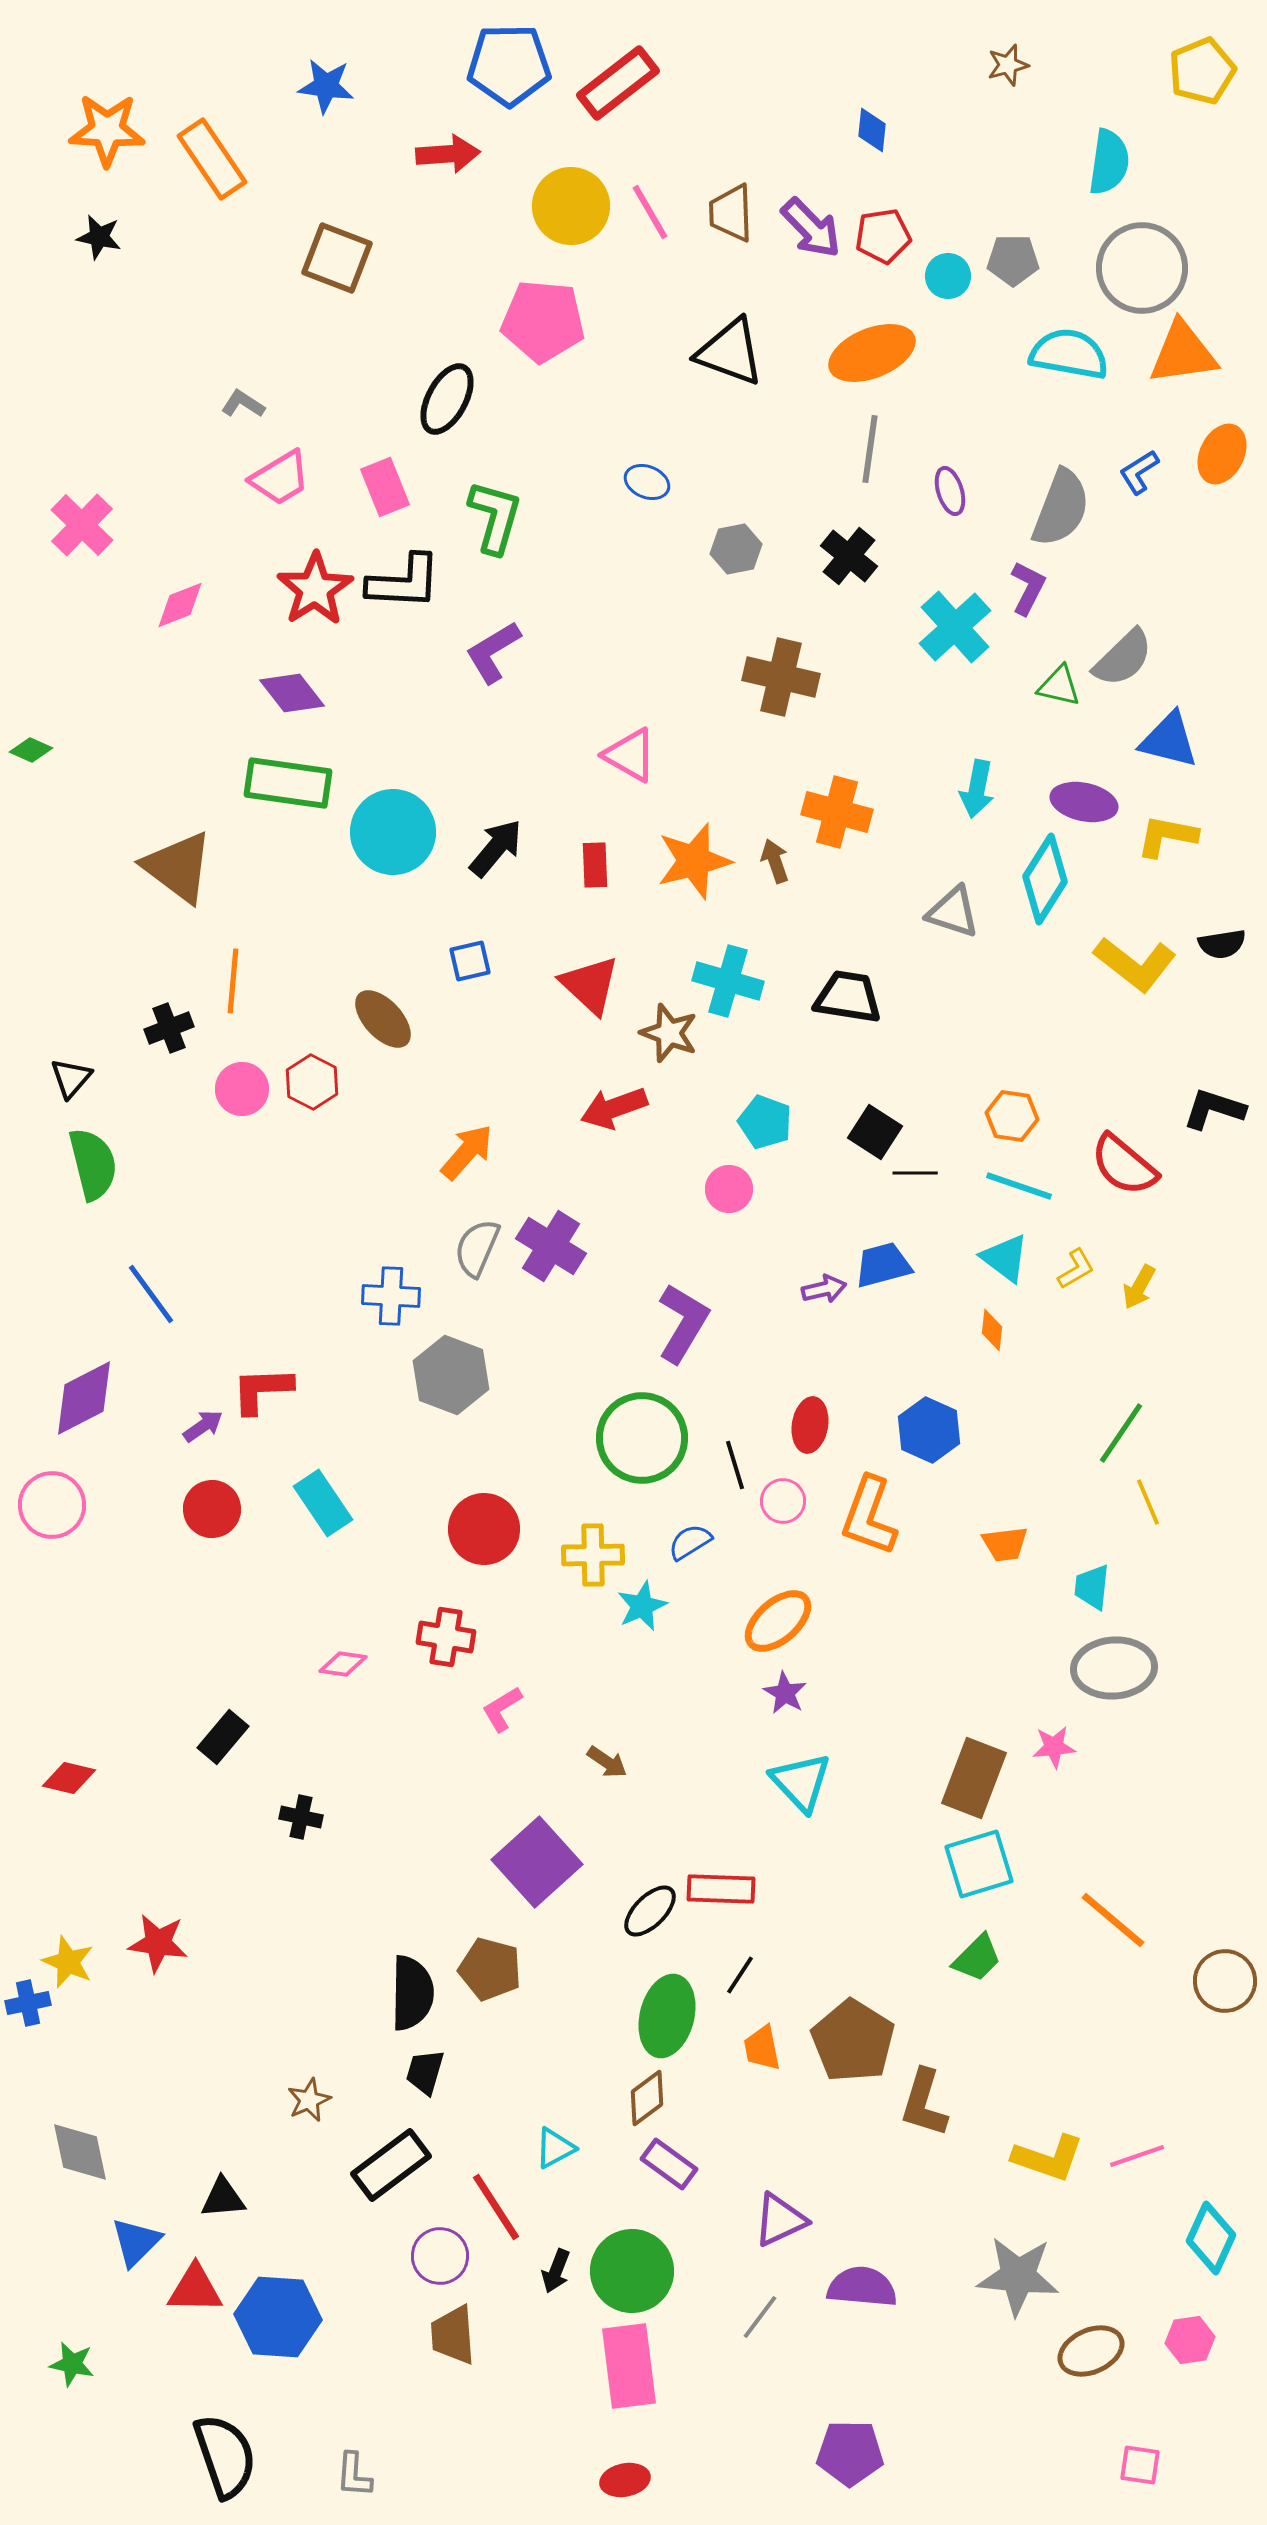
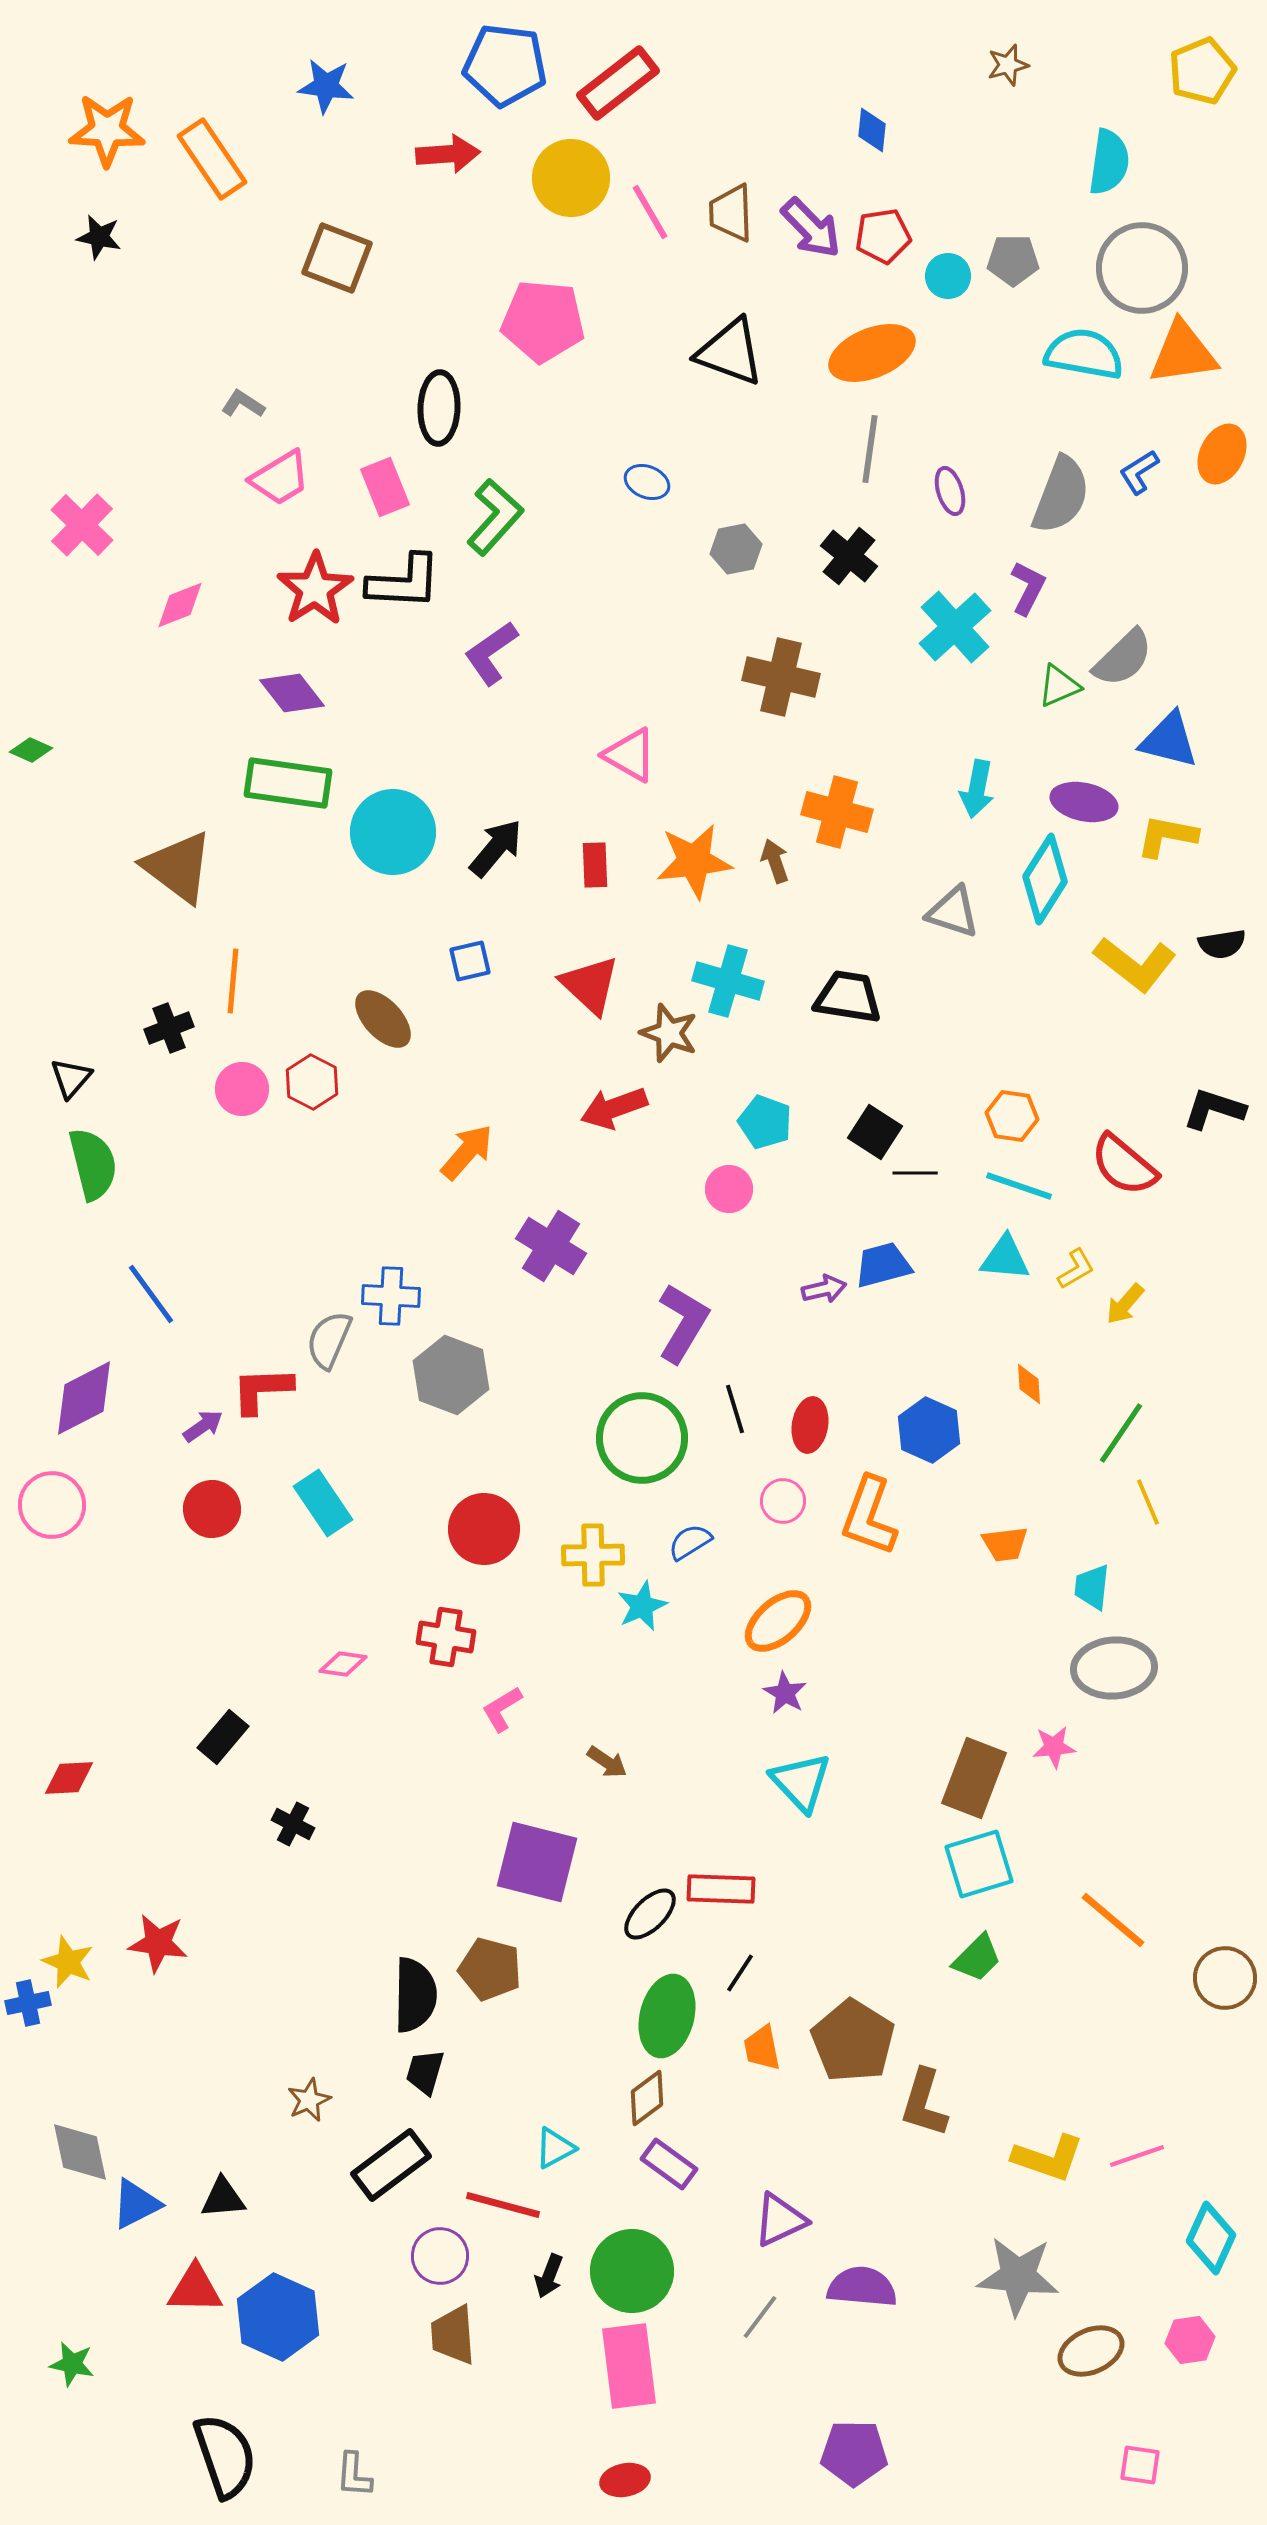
blue pentagon at (509, 65): moved 4 px left; rotated 8 degrees clockwise
yellow circle at (571, 206): moved 28 px up
cyan semicircle at (1069, 354): moved 15 px right
black ellipse at (447, 399): moved 8 px left, 9 px down; rotated 26 degrees counterclockwise
gray semicircle at (1061, 508): moved 13 px up
green L-shape at (495, 517): rotated 26 degrees clockwise
purple L-shape at (493, 652): moved 2 px left, 1 px down; rotated 4 degrees counterclockwise
green triangle at (1059, 686): rotated 36 degrees counterclockwise
orange star at (694, 861): rotated 8 degrees clockwise
gray semicircle at (477, 1248): moved 148 px left, 92 px down
cyan triangle at (1005, 1258): rotated 32 degrees counterclockwise
yellow arrow at (1139, 1287): moved 14 px left, 17 px down; rotated 12 degrees clockwise
orange diamond at (992, 1330): moved 37 px right, 54 px down; rotated 9 degrees counterclockwise
black line at (735, 1465): moved 56 px up
red diamond at (69, 1778): rotated 16 degrees counterclockwise
black cross at (301, 1817): moved 8 px left, 7 px down; rotated 15 degrees clockwise
purple square at (537, 1862): rotated 34 degrees counterclockwise
black ellipse at (650, 1911): moved 3 px down
black line at (740, 1975): moved 2 px up
brown circle at (1225, 1981): moved 3 px up
black semicircle at (412, 1993): moved 3 px right, 2 px down
red line at (496, 2207): moved 7 px right, 2 px up; rotated 42 degrees counterclockwise
blue triangle at (136, 2242): moved 38 px up; rotated 18 degrees clockwise
black arrow at (556, 2271): moved 7 px left, 5 px down
blue hexagon at (278, 2317): rotated 20 degrees clockwise
purple pentagon at (850, 2453): moved 4 px right
